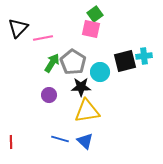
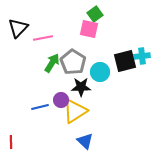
pink square: moved 2 px left
cyan cross: moved 2 px left
purple circle: moved 12 px right, 5 px down
yellow triangle: moved 12 px left; rotated 24 degrees counterclockwise
blue line: moved 20 px left, 32 px up; rotated 30 degrees counterclockwise
